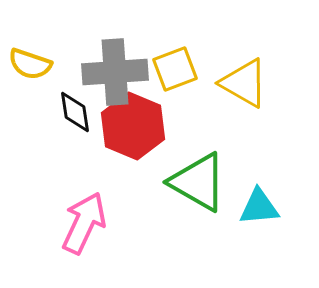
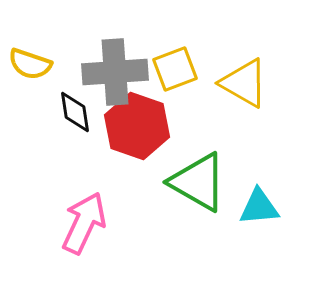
red hexagon: moved 4 px right; rotated 4 degrees counterclockwise
